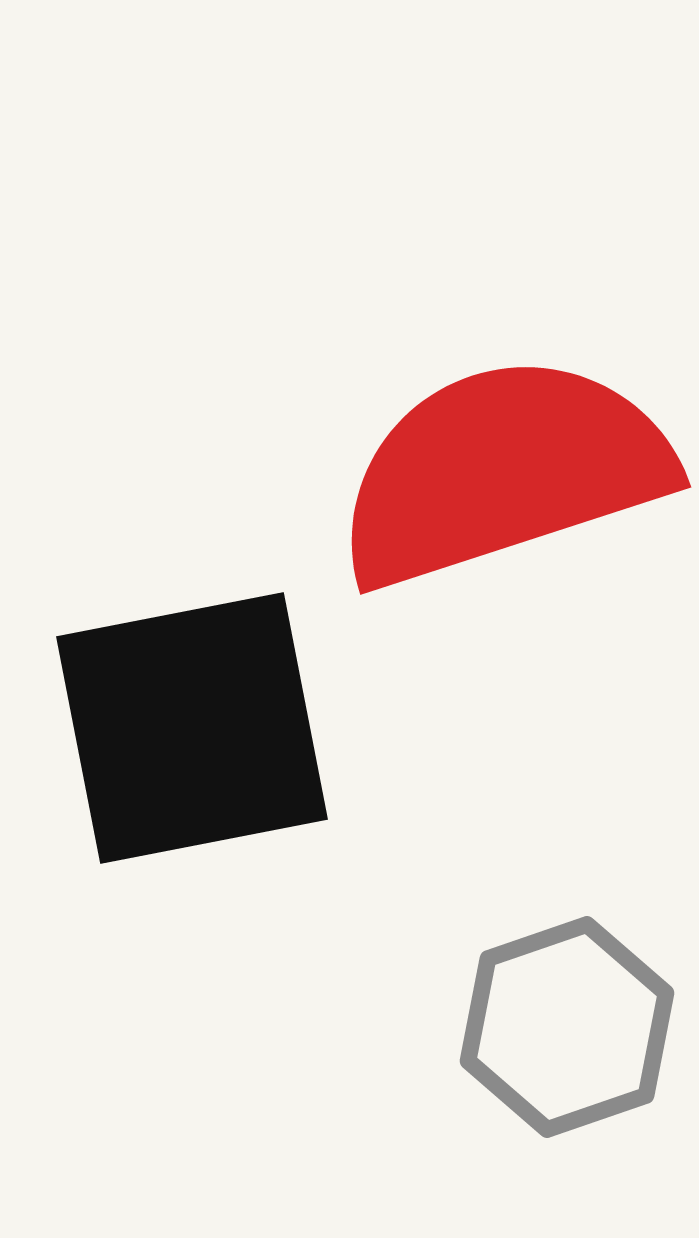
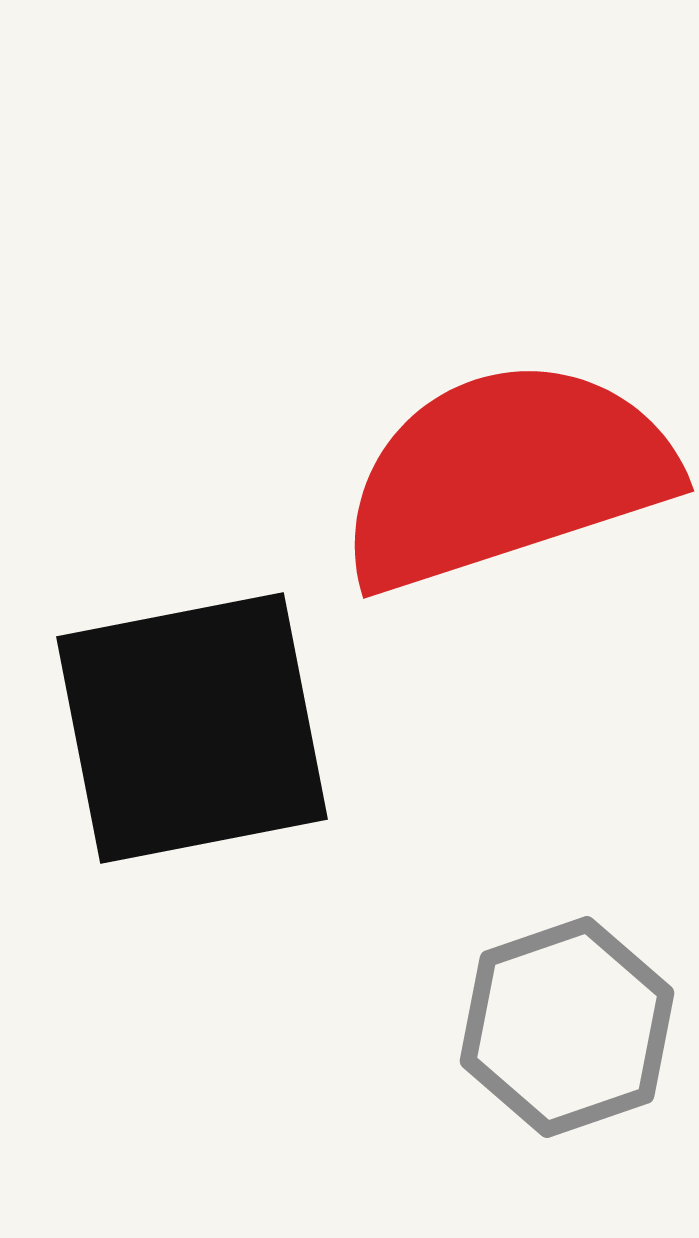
red semicircle: moved 3 px right, 4 px down
